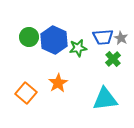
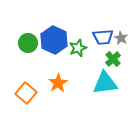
green circle: moved 1 px left, 6 px down
green star: rotated 12 degrees counterclockwise
cyan triangle: moved 16 px up
